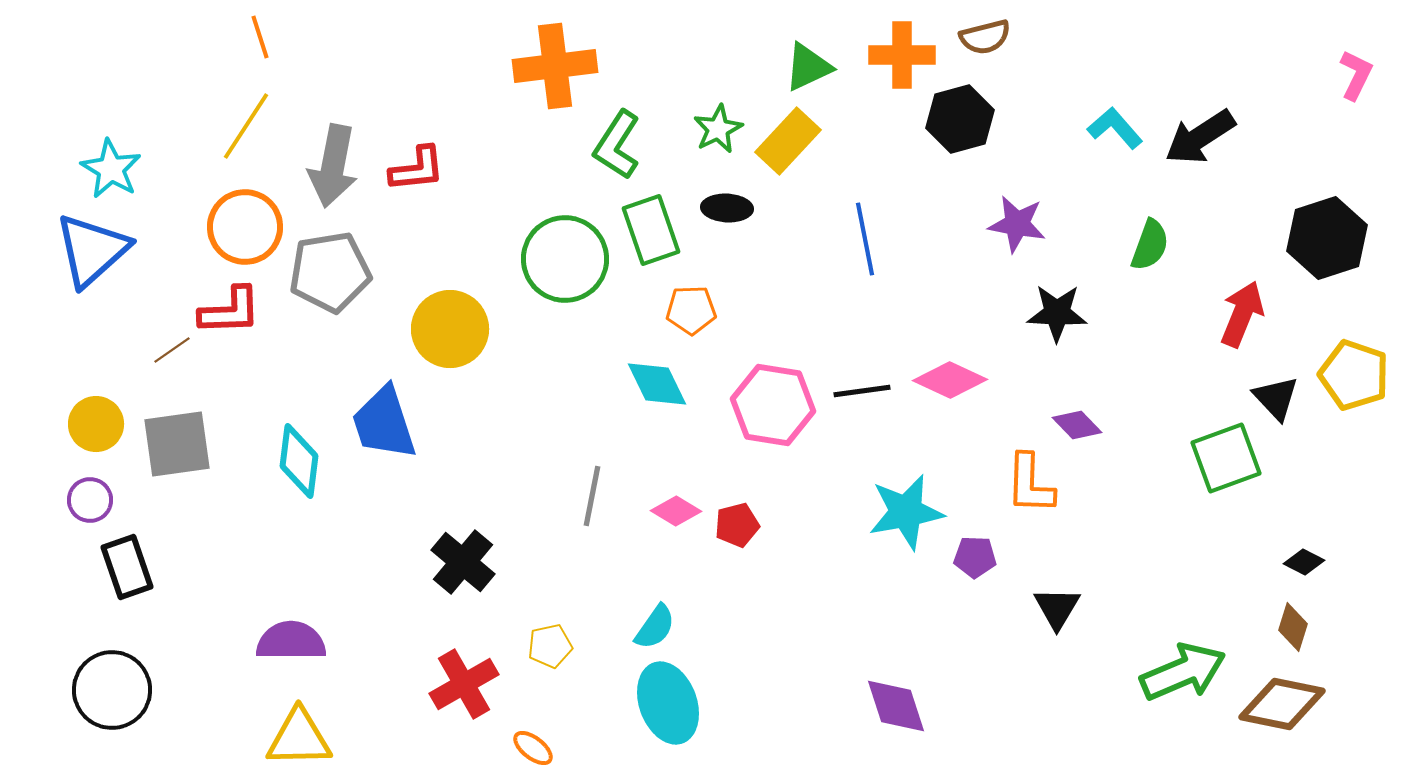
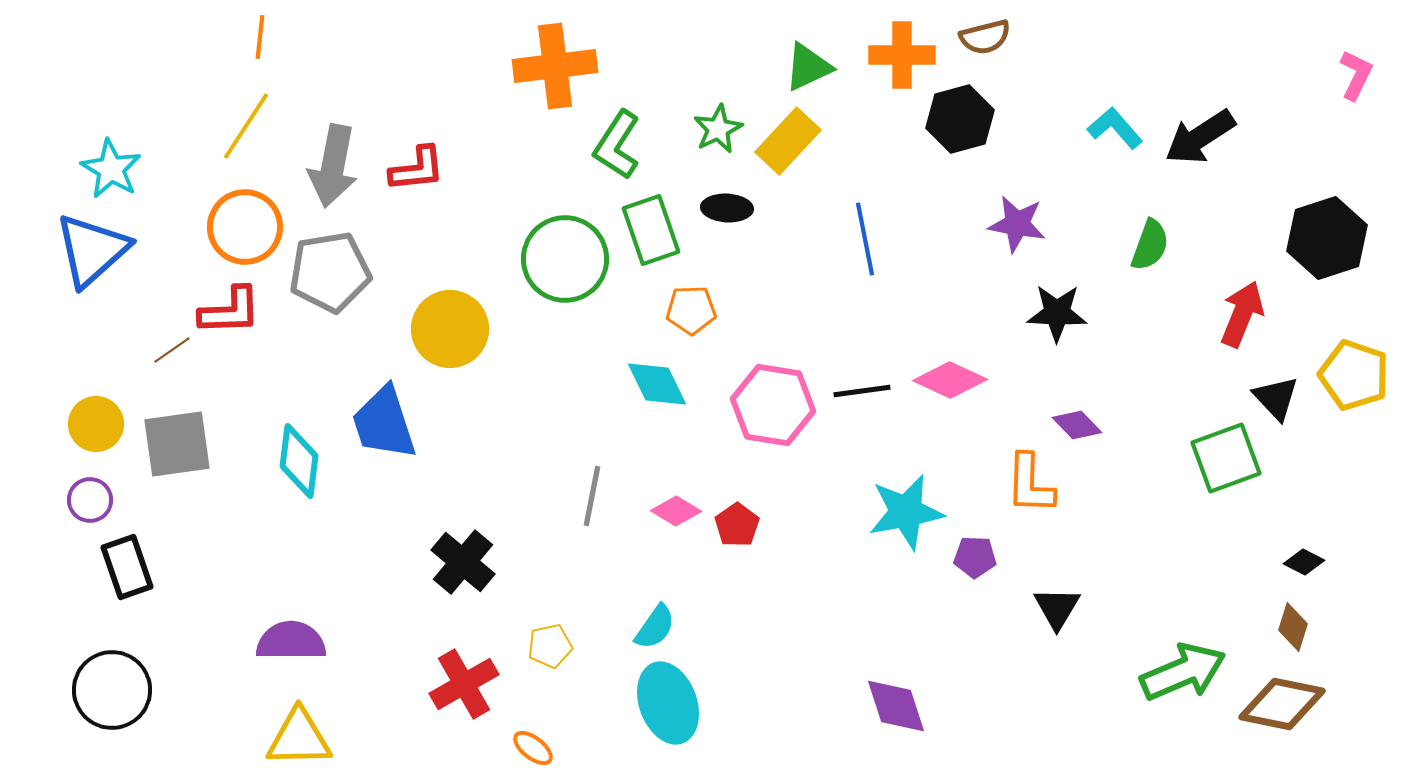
orange line at (260, 37): rotated 24 degrees clockwise
red pentagon at (737, 525): rotated 21 degrees counterclockwise
